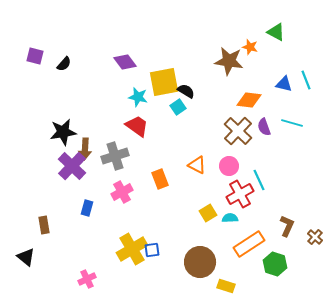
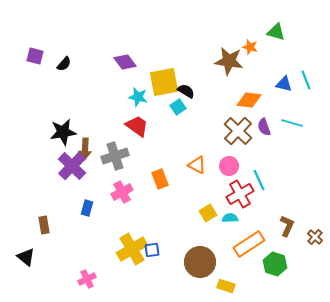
green triangle at (276, 32): rotated 12 degrees counterclockwise
